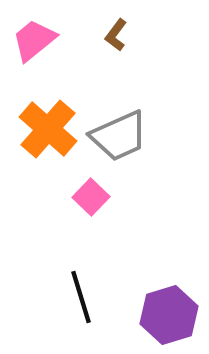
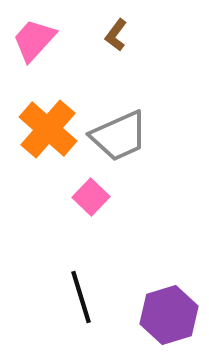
pink trapezoid: rotated 9 degrees counterclockwise
